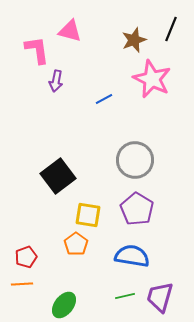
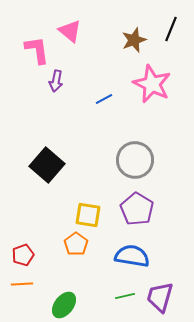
pink triangle: rotated 25 degrees clockwise
pink star: moved 5 px down
black square: moved 11 px left, 11 px up; rotated 12 degrees counterclockwise
red pentagon: moved 3 px left, 2 px up
